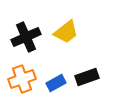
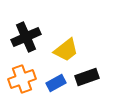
yellow trapezoid: moved 18 px down
